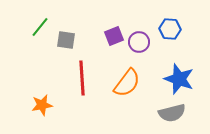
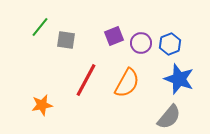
blue hexagon: moved 15 px down; rotated 25 degrees counterclockwise
purple circle: moved 2 px right, 1 px down
red line: moved 4 px right, 2 px down; rotated 32 degrees clockwise
orange semicircle: rotated 8 degrees counterclockwise
gray semicircle: moved 3 px left, 4 px down; rotated 36 degrees counterclockwise
